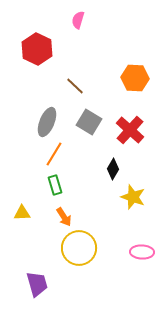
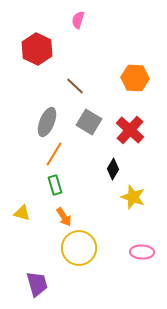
yellow triangle: rotated 18 degrees clockwise
